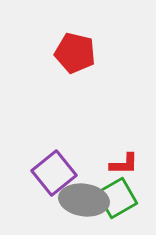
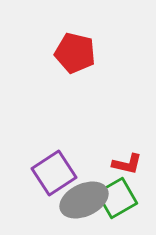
red L-shape: moved 3 px right; rotated 12 degrees clockwise
purple square: rotated 6 degrees clockwise
gray ellipse: rotated 33 degrees counterclockwise
